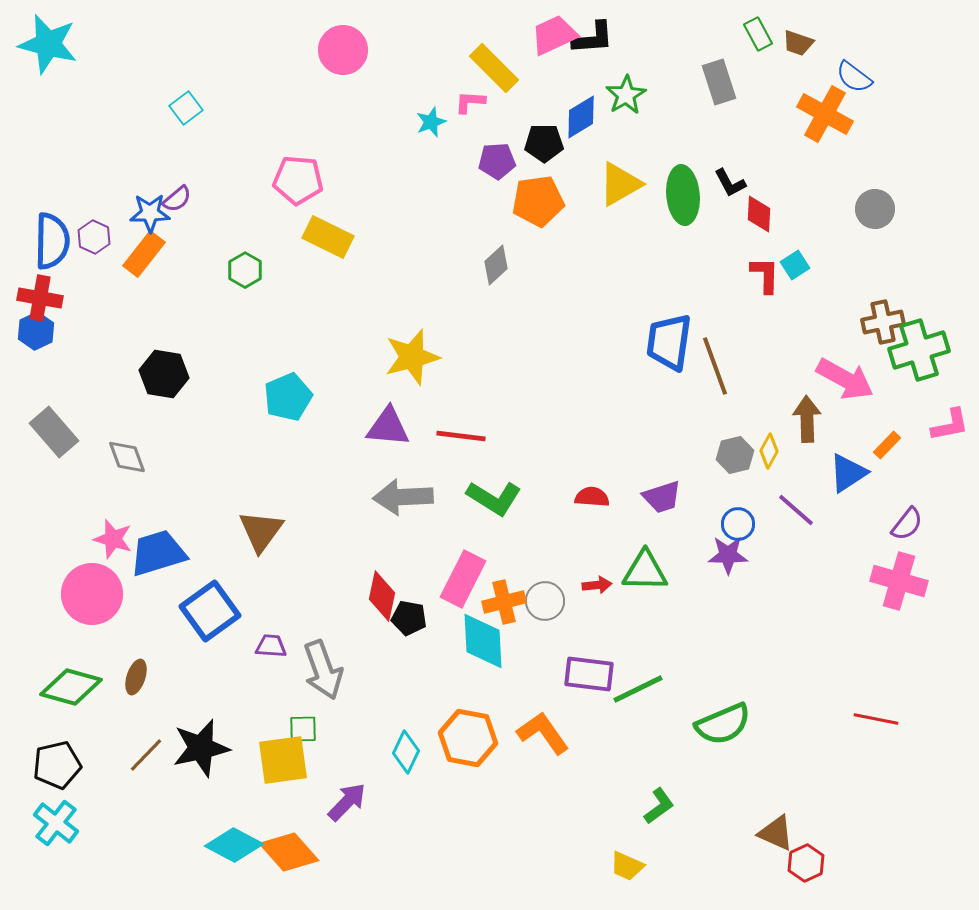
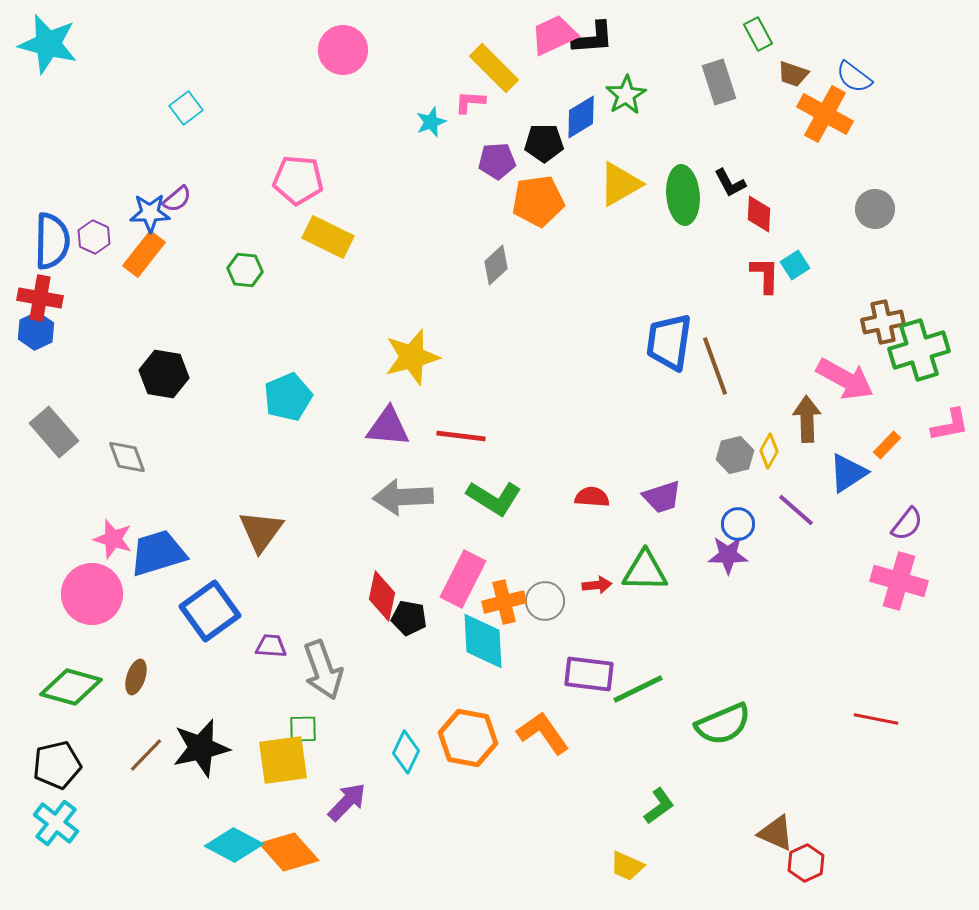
brown trapezoid at (798, 43): moved 5 px left, 31 px down
green hexagon at (245, 270): rotated 24 degrees counterclockwise
